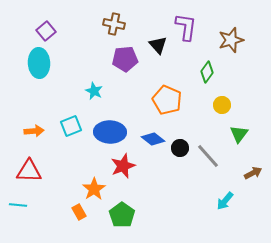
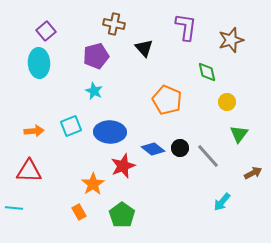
black triangle: moved 14 px left, 3 px down
purple pentagon: moved 29 px left, 3 px up; rotated 10 degrees counterclockwise
green diamond: rotated 50 degrees counterclockwise
yellow circle: moved 5 px right, 3 px up
blue diamond: moved 10 px down
orange star: moved 1 px left, 5 px up
cyan arrow: moved 3 px left, 1 px down
cyan line: moved 4 px left, 3 px down
